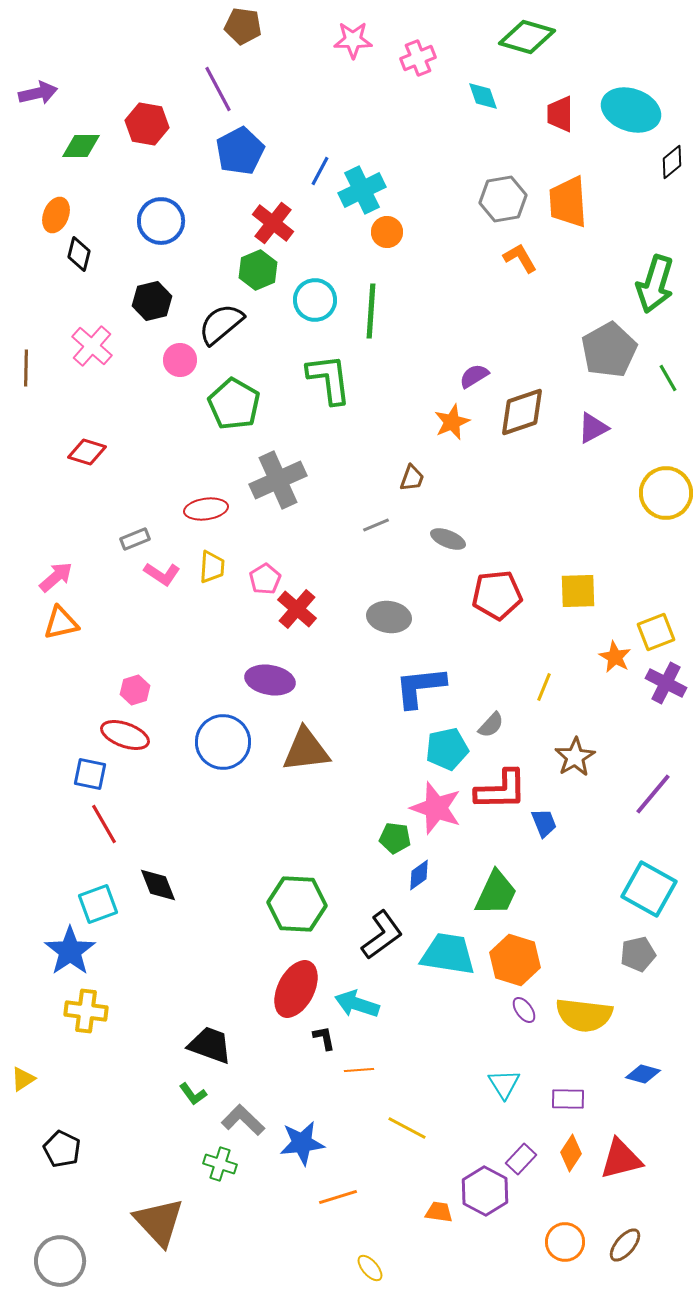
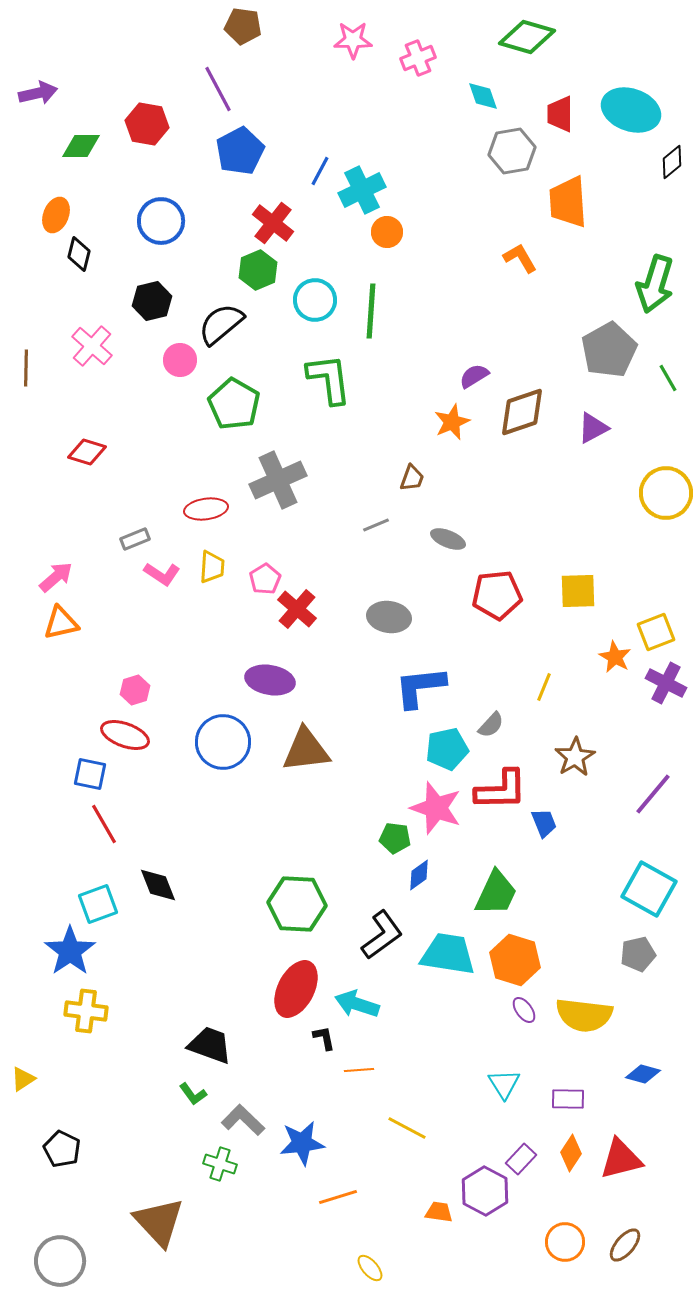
gray hexagon at (503, 199): moved 9 px right, 48 px up
